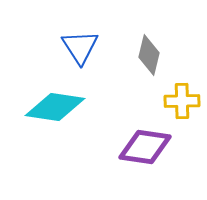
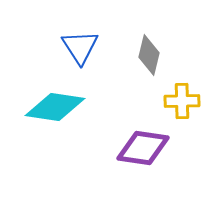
purple diamond: moved 2 px left, 1 px down
